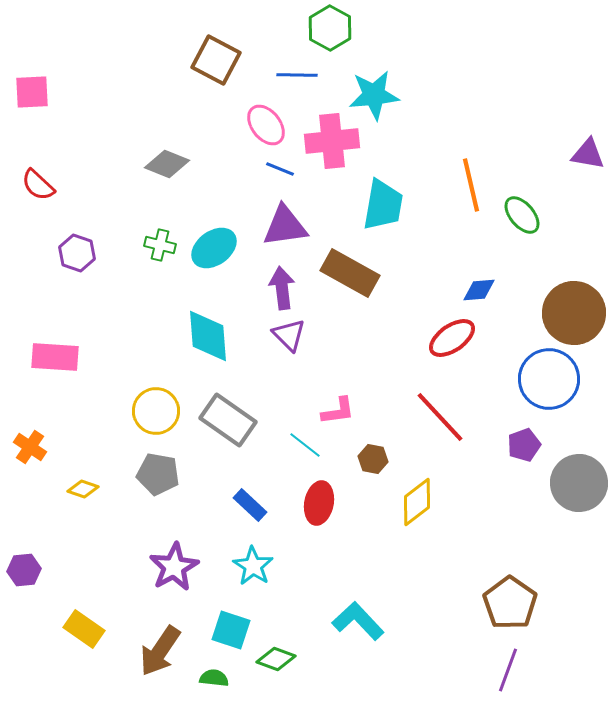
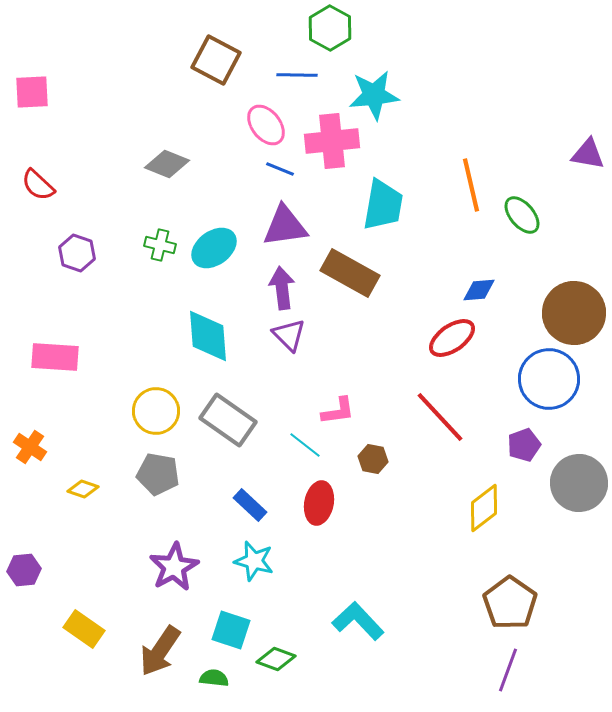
yellow diamond at (417, 502): moved 67 px right, 6 px down
cyan star at (253, 566): moved 1 px right, 5 px up; rotated 18 degrees counterclockwise
